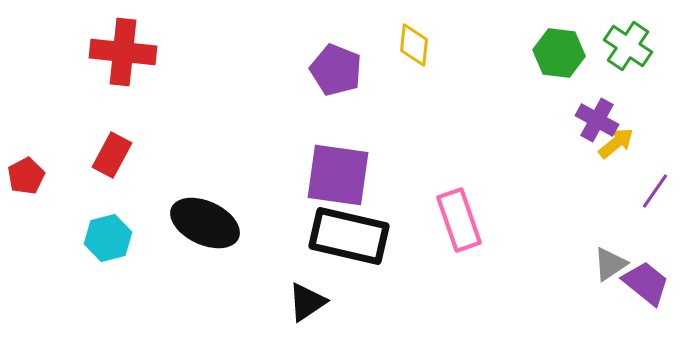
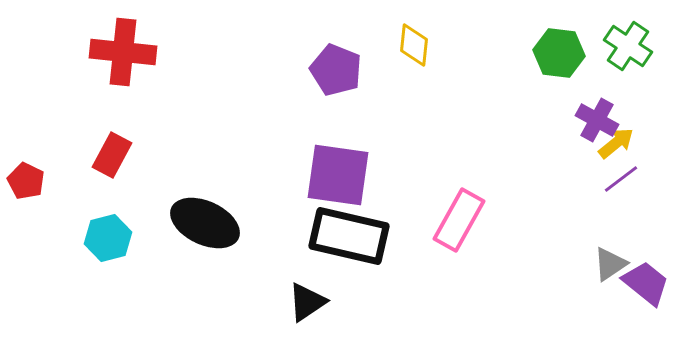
red pentagon: moved 5 px down; rotated 18 degrees counterclockwise
purple line: moved 34 px left, 12 px up; rotated 18 degrees clockwise
pink rectangle: rotated 48 degrees clockwise
